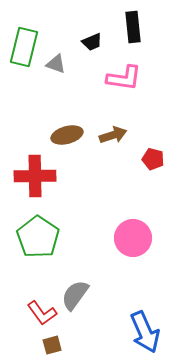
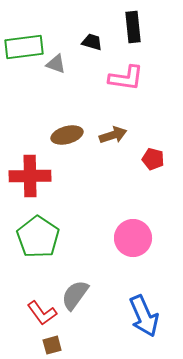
black trapezoid: rotated 140 degrees counterclockwise
green rectangle: rotated 69 degrees clockwise
pink L-shape: moved 2 px right
red cross: moved 5 px left
blue arrow: moved 1 px left, 16 px up
